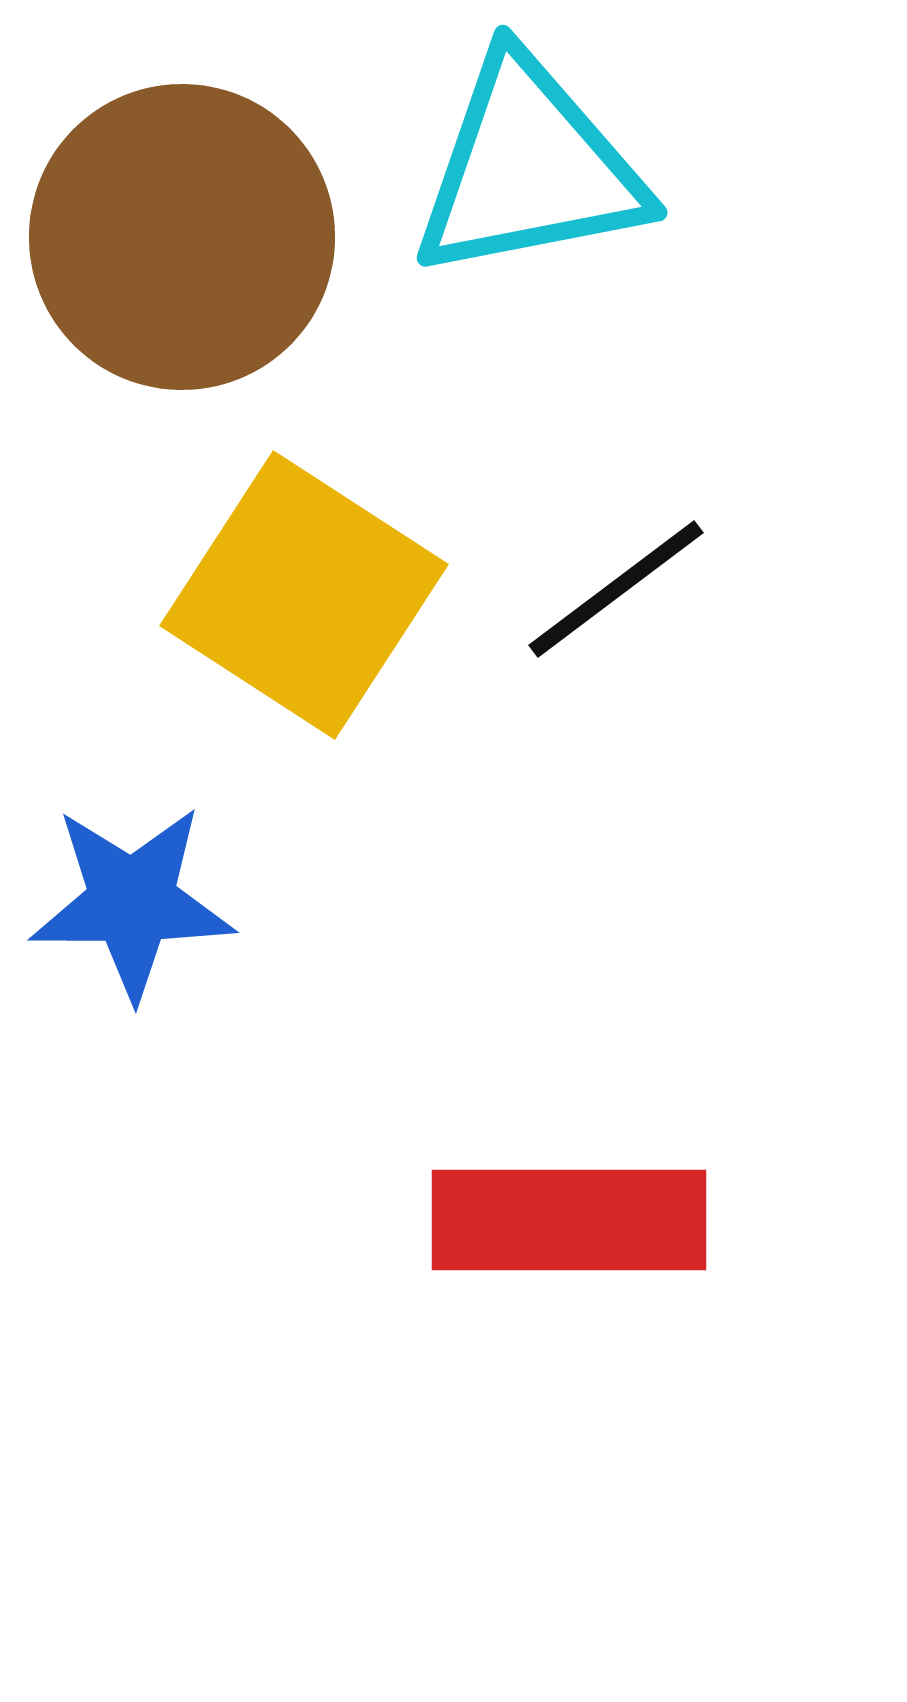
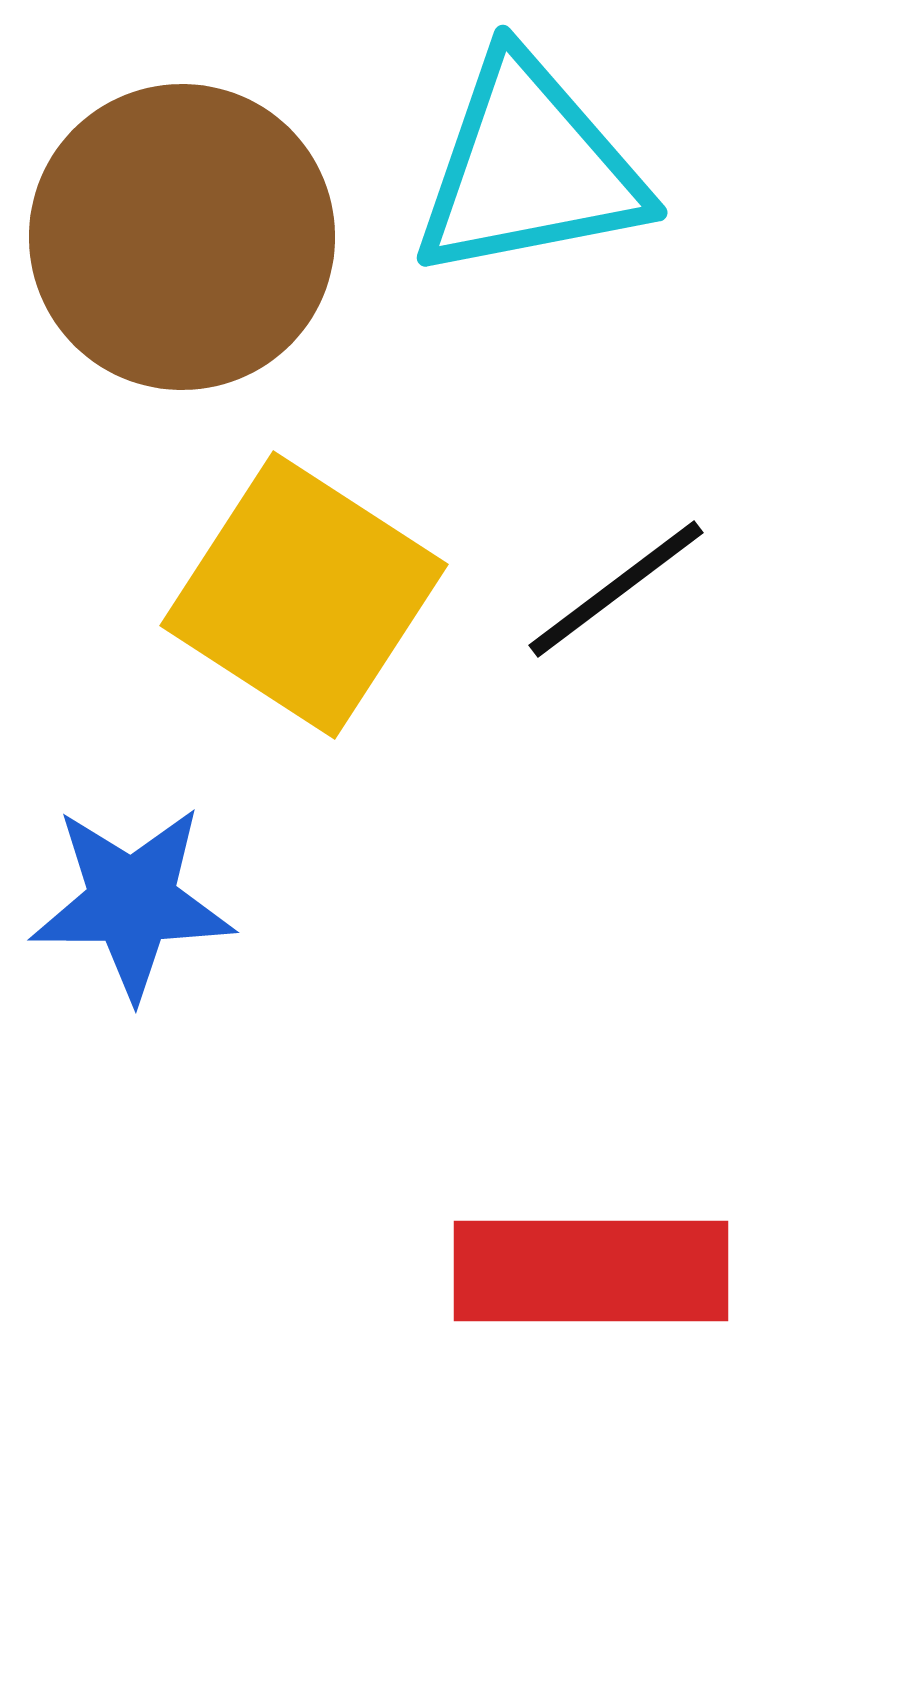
red rectangle: moved 22 px right, 51 px down
